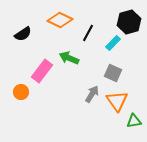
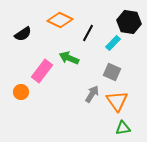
black hexagon: rotated 25 degrees clockwise
gray square: moved 1 px left, 1 px up
green triangle: moved 11 px left, 7 px down
